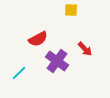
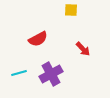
red arrow: moved 2 px left
purple cross: moved 6 px left, 13 px down; rotated 25 degrees clockwise
cyan line: rotated 28 degrees clockwise
